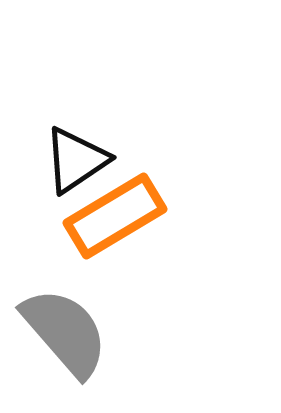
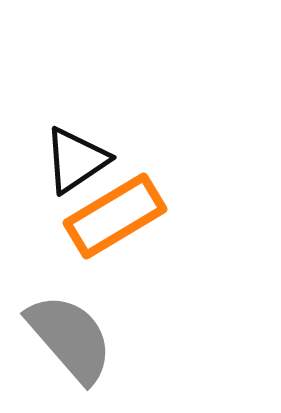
gray semicircle: moved 5 px right, 6 px down
